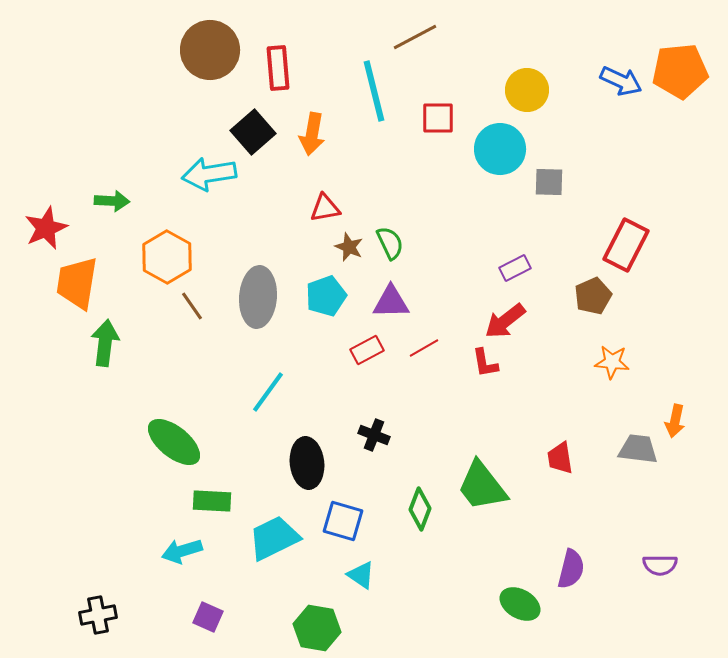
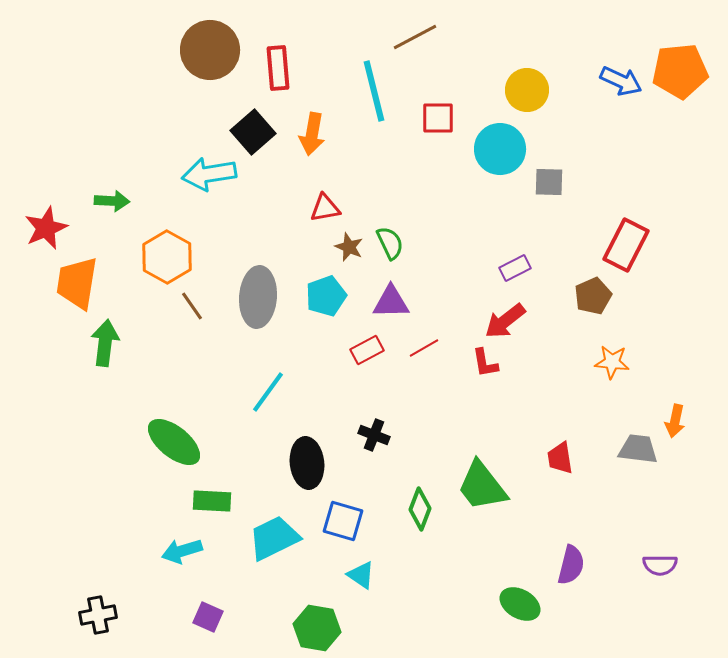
purple semicircle at (571, 569): moved 4 px up
